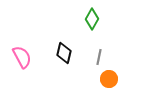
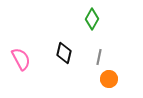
pink semicircle: moved 1 px left, 2 px down
